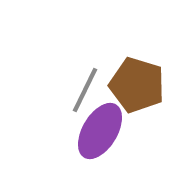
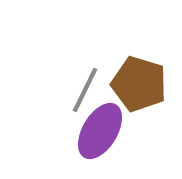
brown pentagon: moved 2 px right, 1 px up
